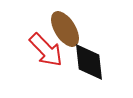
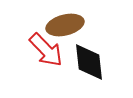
brown ellipse: moved 4 px up; rotated 72 degrees counterclockwise
